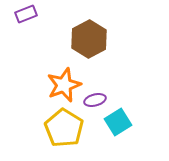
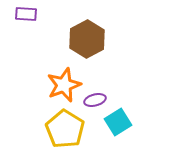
purple rectangle: rotated 25 degrees clockwise
brown hexagon: moved 2 px left
yellow pentagon: moved 1 px right, 1 px down
